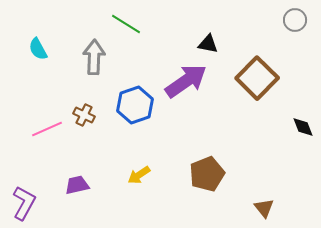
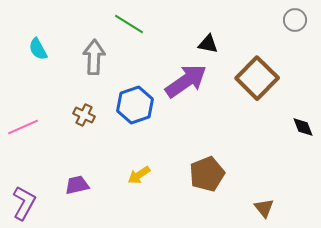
green line: moved 3 px right
pink line: moved 24 px left, 2 px up
